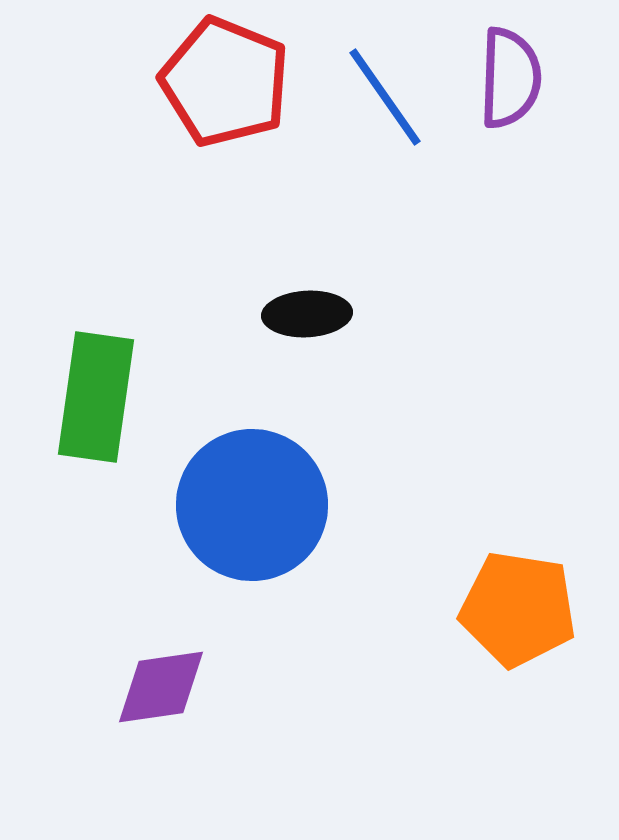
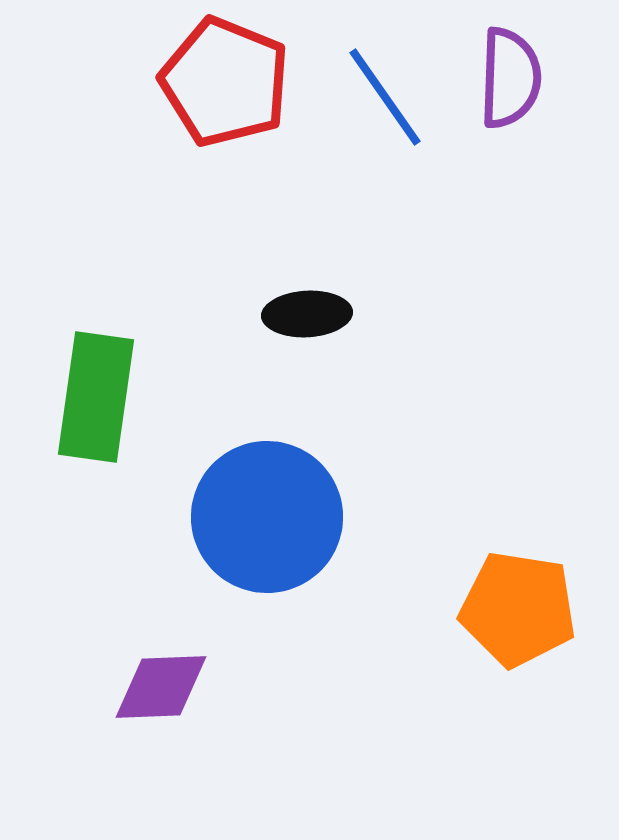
blue circle: moved 15 px right, 12 px down
purple diamond: rotated 6 degrees clockwise
